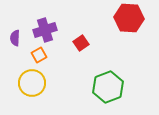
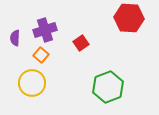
orange square: moved 2 px right; rotated 21 degrees counterclockwise
